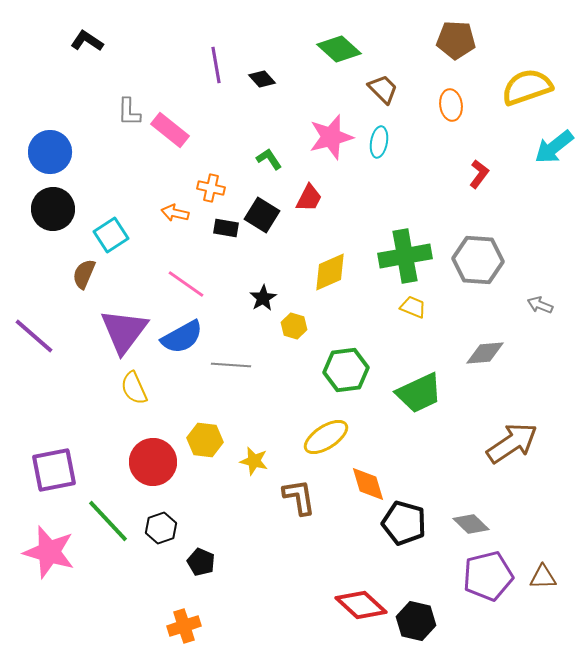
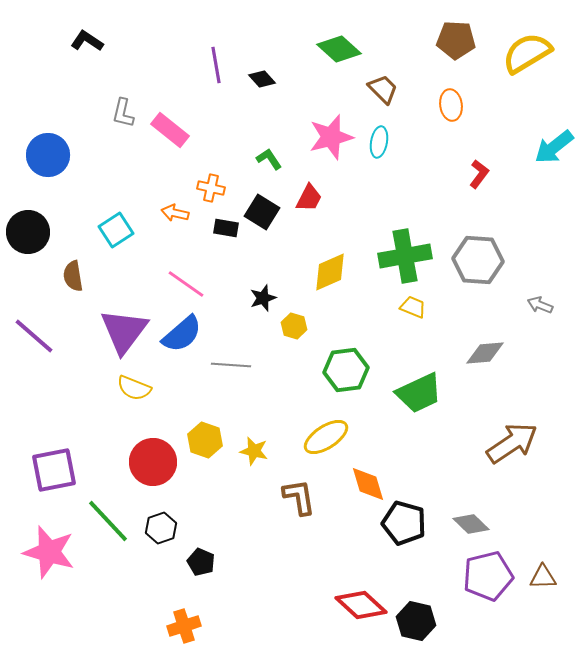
yellow semicircle at (527, 87): moved 34 px up; rotated 12 degrees counterclockwise
gray L-shape at (129, 112): moved 6 px left, 1 px down; rotated 12 degrees clockwise
blue circle at (50, 152): moved 2 px left, 3 px down
black circle at (53, 209): moved 25 px left, 23 px down
black square at (262, 215): moved 3 px up
cyan square at (111, 235): moved 5 px right, 5 px up
brown semicircle at (84, 274): moved 11 px left, 2 px down; rotated 32 degrees counterclockwise
black star at (263, 298): rotated 12 degrees clockwise
blue semicircle at (182, 337): moved 3 px up; rotated 12 degrees counterclockwise
yellow semicircle at (134, 388): rotated 44 degrees counterclockwise
yellow hexagon at (205, 440): rotated 12 degrees clockwise
yellow star at (254, 461): moved 10 px up
